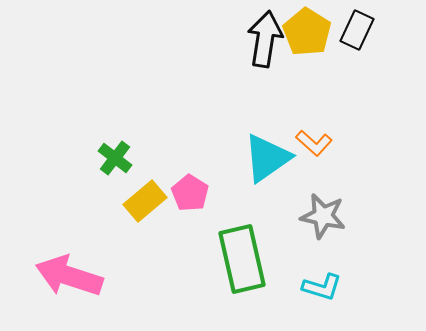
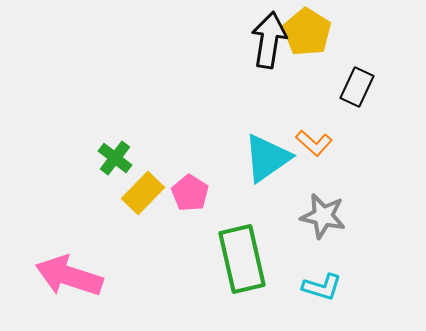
black rectangle: moved 57 px down
black arrow: moved 4 px right, 1 px down
yellow rectangle: moved 2 px left, 8 px up; rotated 6 degrees counterclockwise
